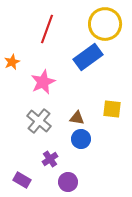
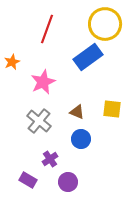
brown triangle: moved 6 px up; rotated 14 degrees clockwise
purple rectangle: moved 6 px right
